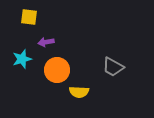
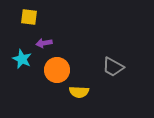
purple arrow: moved 2 px left, 1 px down
cyan star: rotated 30 degrees counterclockwise
